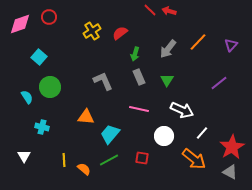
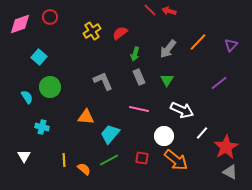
red circle: moved 1 px right
red star: moved 6 px left
orange arrow: moved 18 px left, 1 px down
